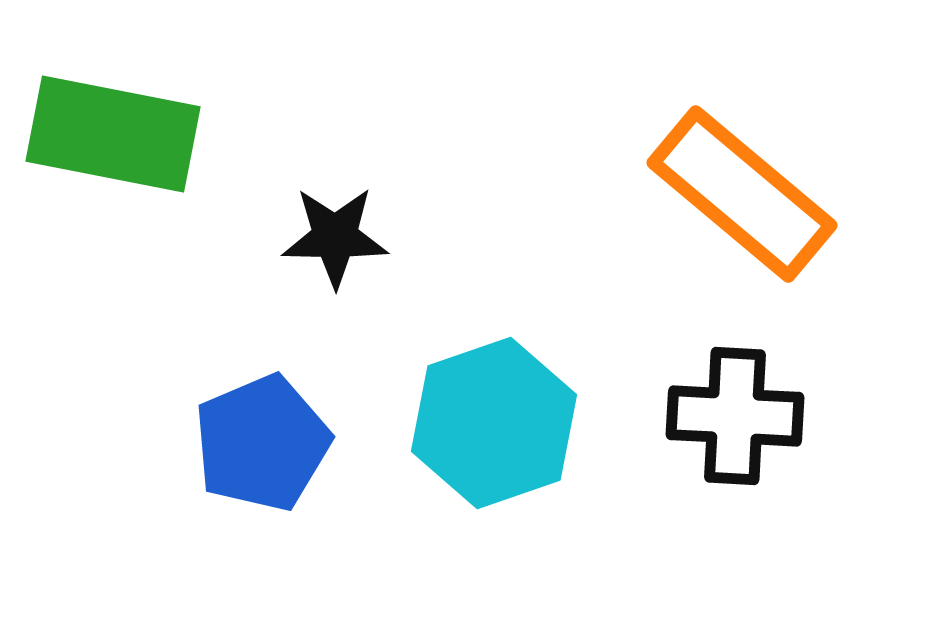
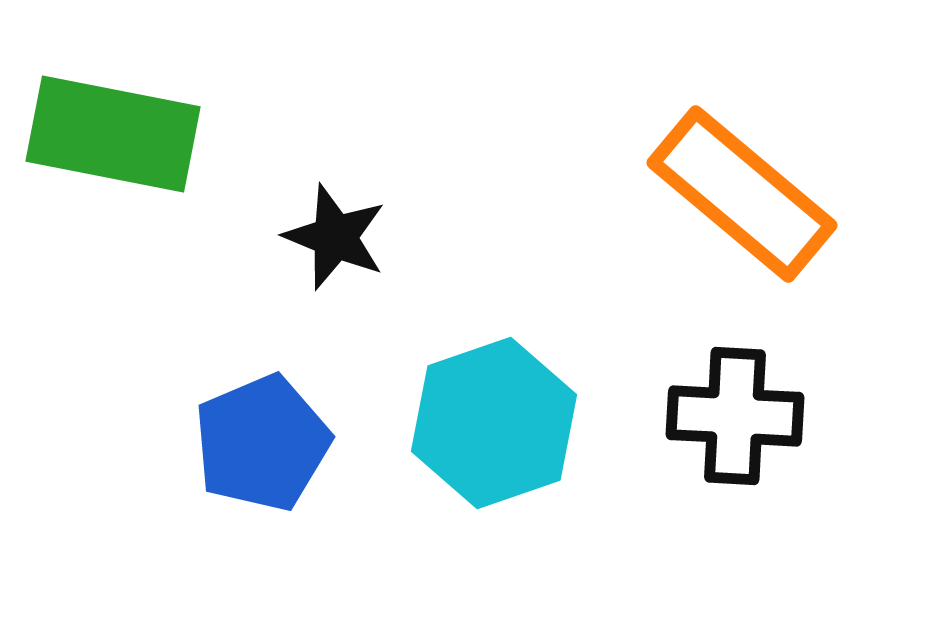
black star: rotated 21 degrees clockwise
